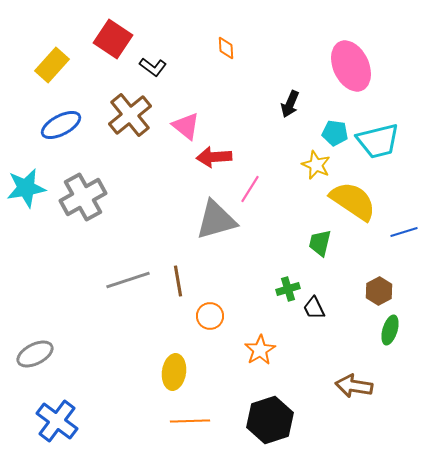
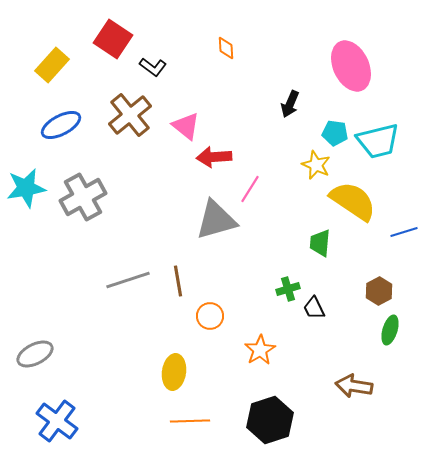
green trapezoid: rotated 8 degrees counterclockwise
